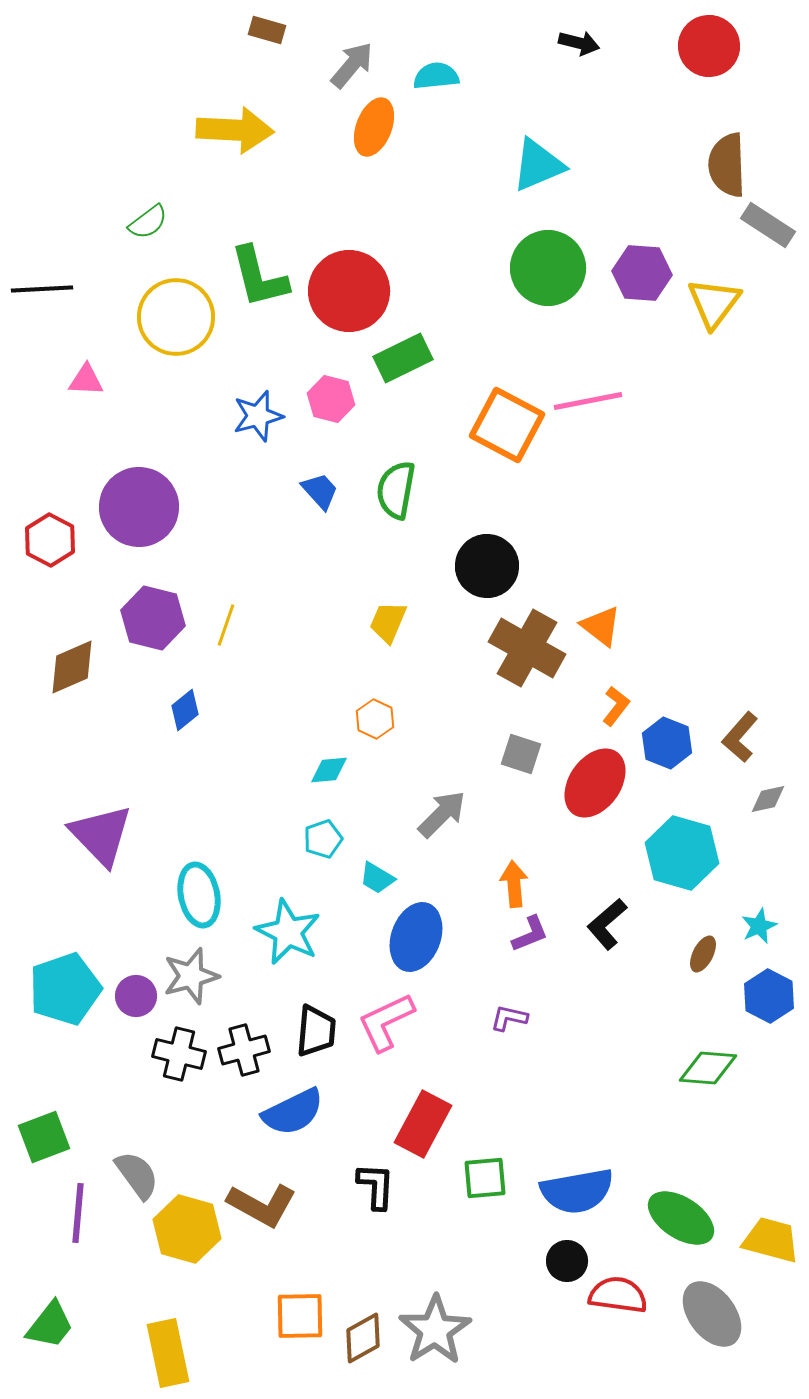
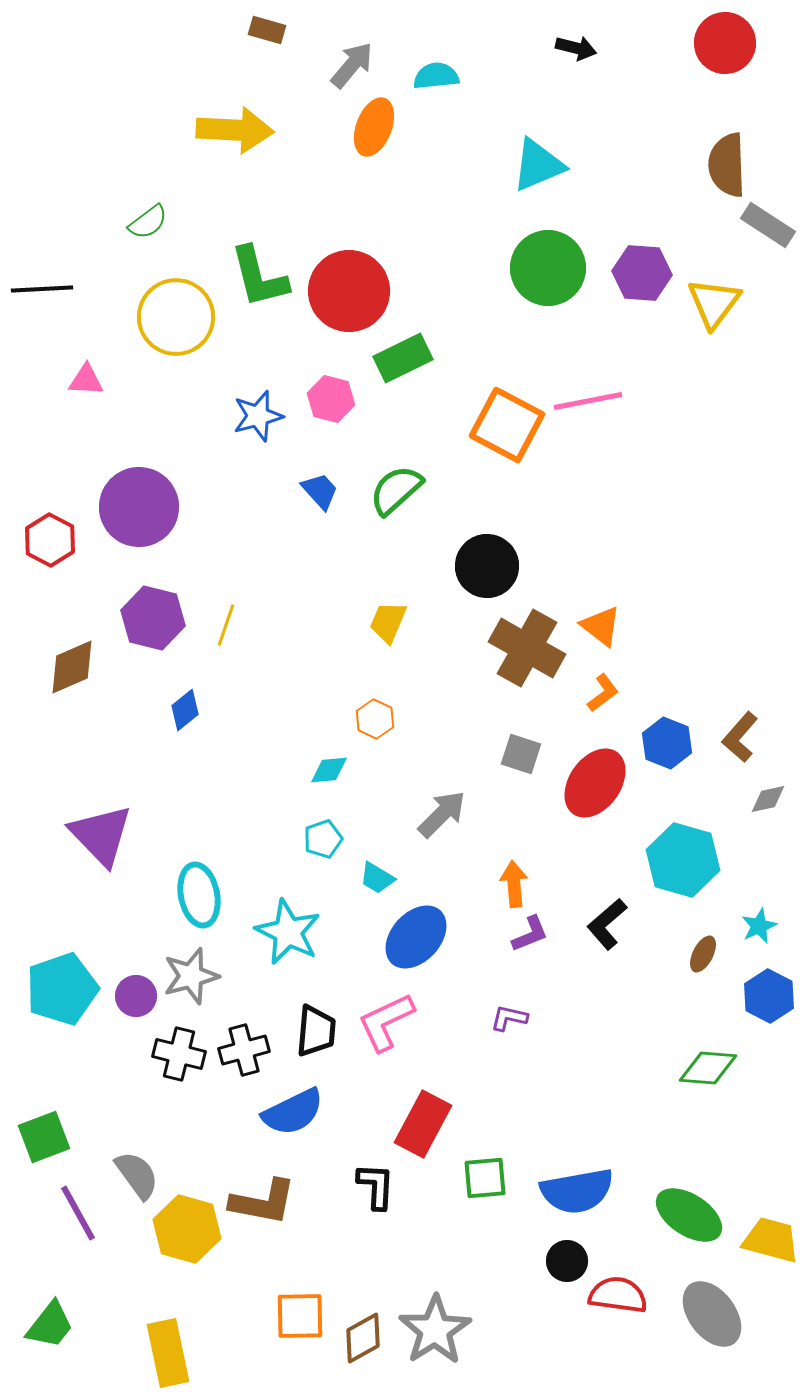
black arrow at (579, 43): moved 3 px left, 5 px down
red circle at (709, 46): moved 16 px right, 3 px up
green semicircle at (396, 490): rotated 38 degrees clockwise
orange L-shape at (616, 706): moved 13 px left, 13 px up; rotated 15 degrees clockwise
cyan hexagon at (682, 853): moved 1 px right, 7 px down
blue ellipse at (416, 937): rotated 22 degrees clockwise
cyan pentagon at (65, 989): moved 3 px left
brown L-shape at (262, 1205): moved 1 px right, 3 px up; rotated 18 degrees counterclockwise
purple line at (78, 1213): rotated 34 degrees counterclockwise
green ellipse at (681, 1218): moved 8 px right, 3 px up
